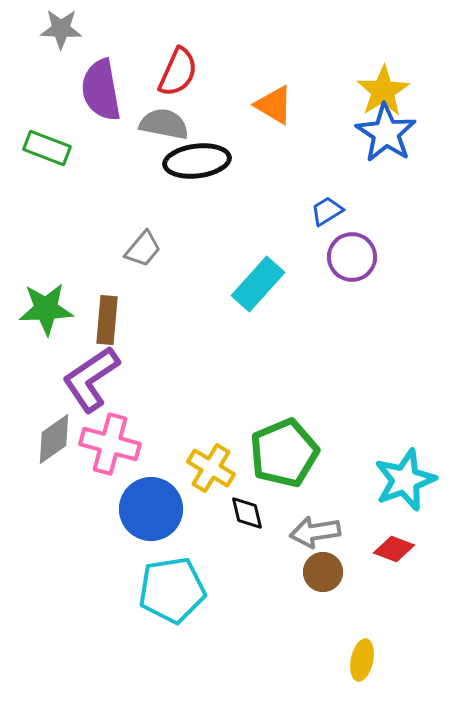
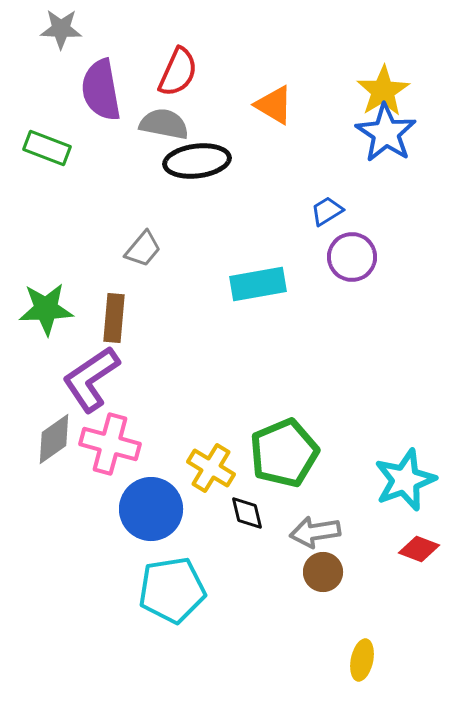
cyan rectangle: rotated 38 degrees clockwise
brown rectangle: moved 7 px right, 2 px up
red diamond: moved 25 px right
